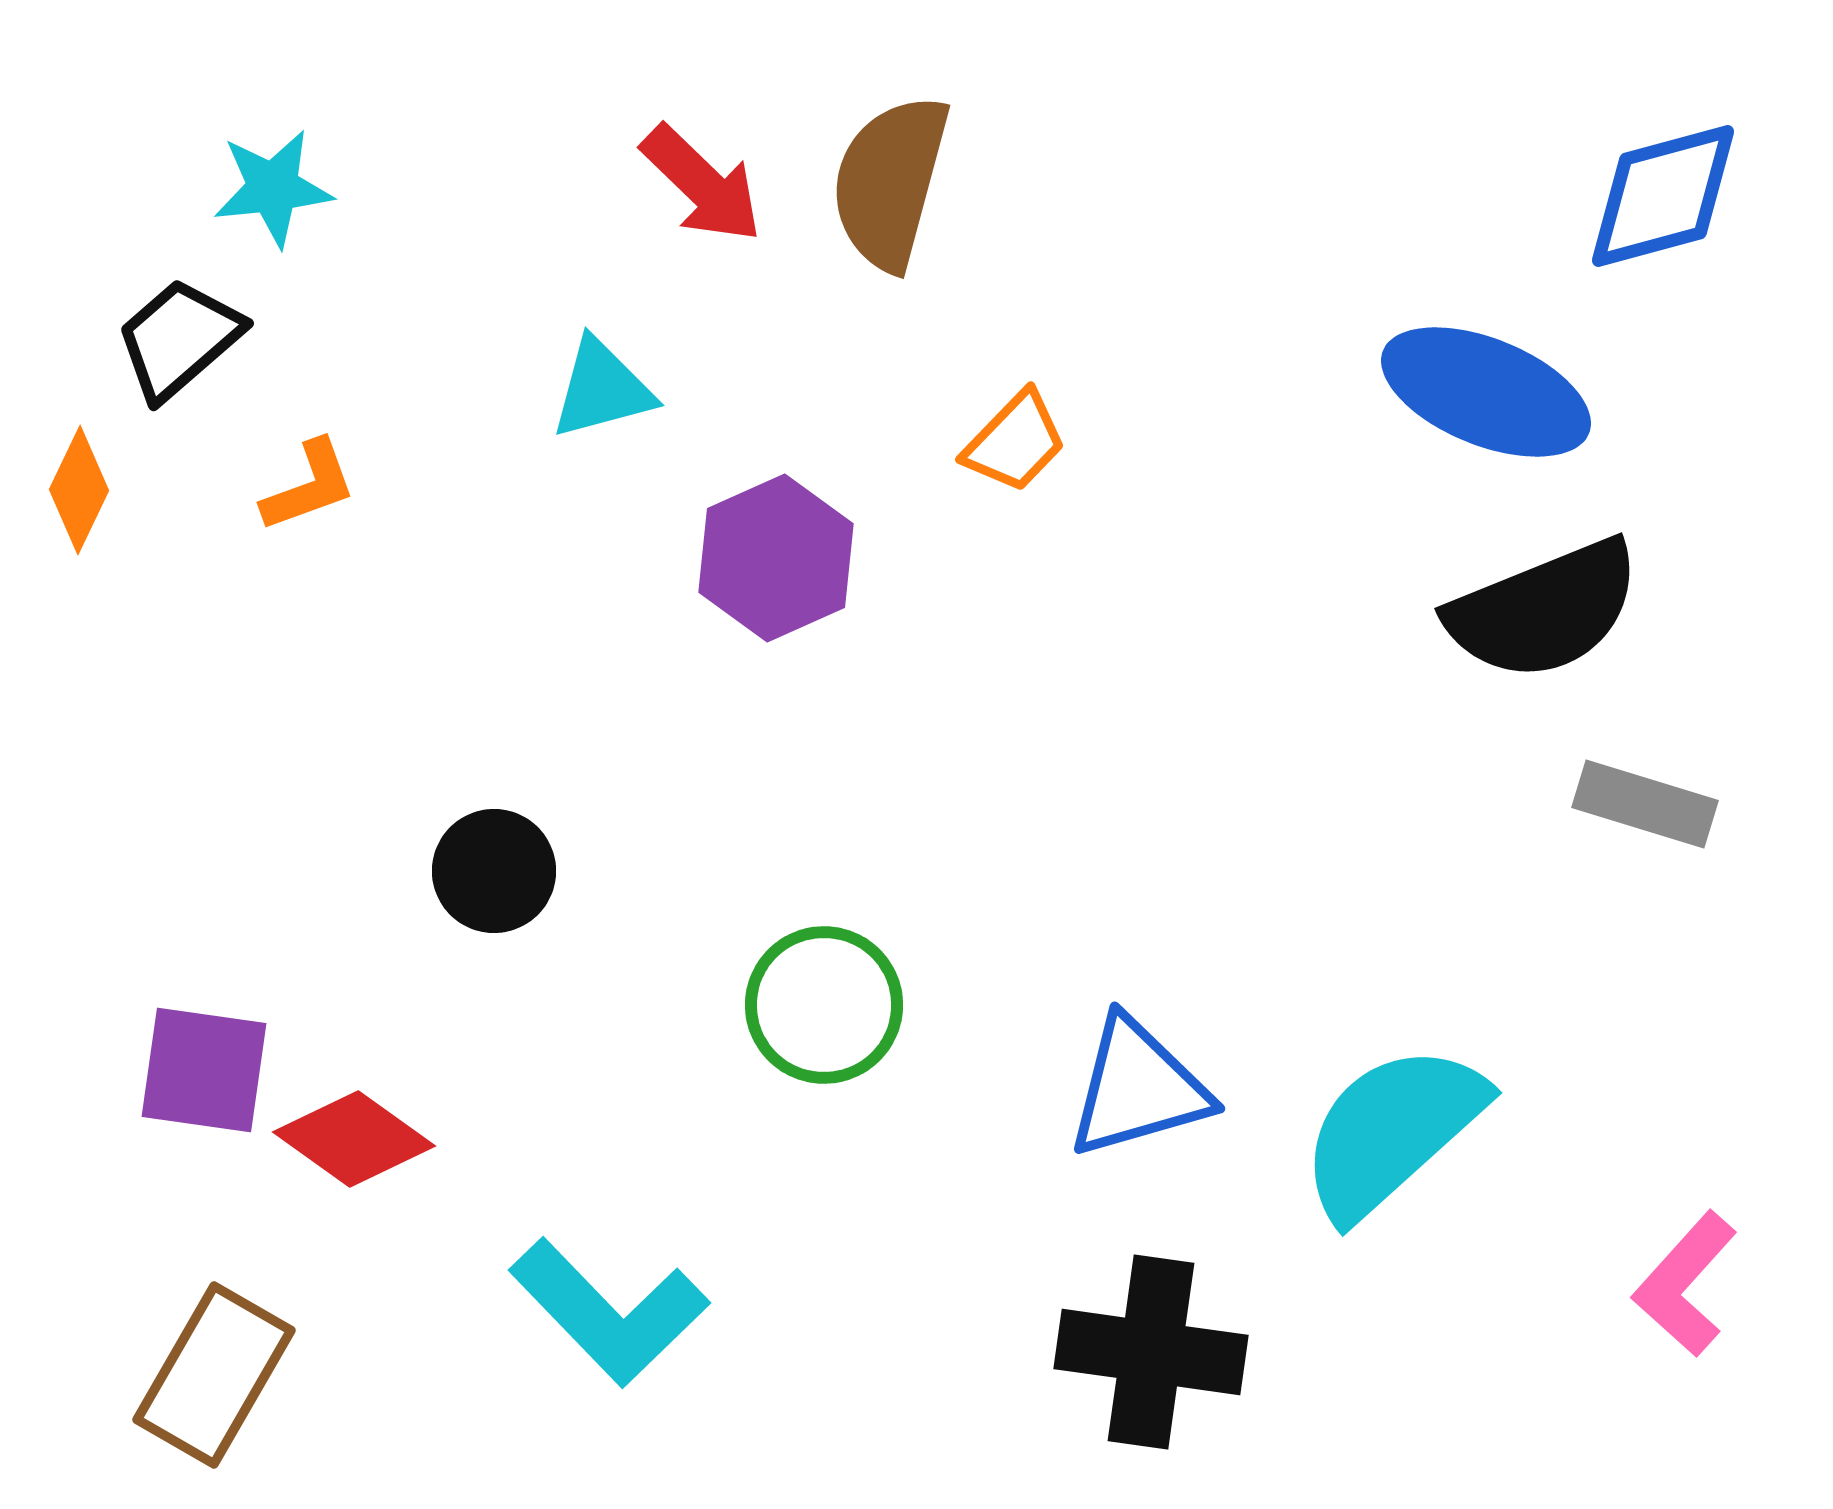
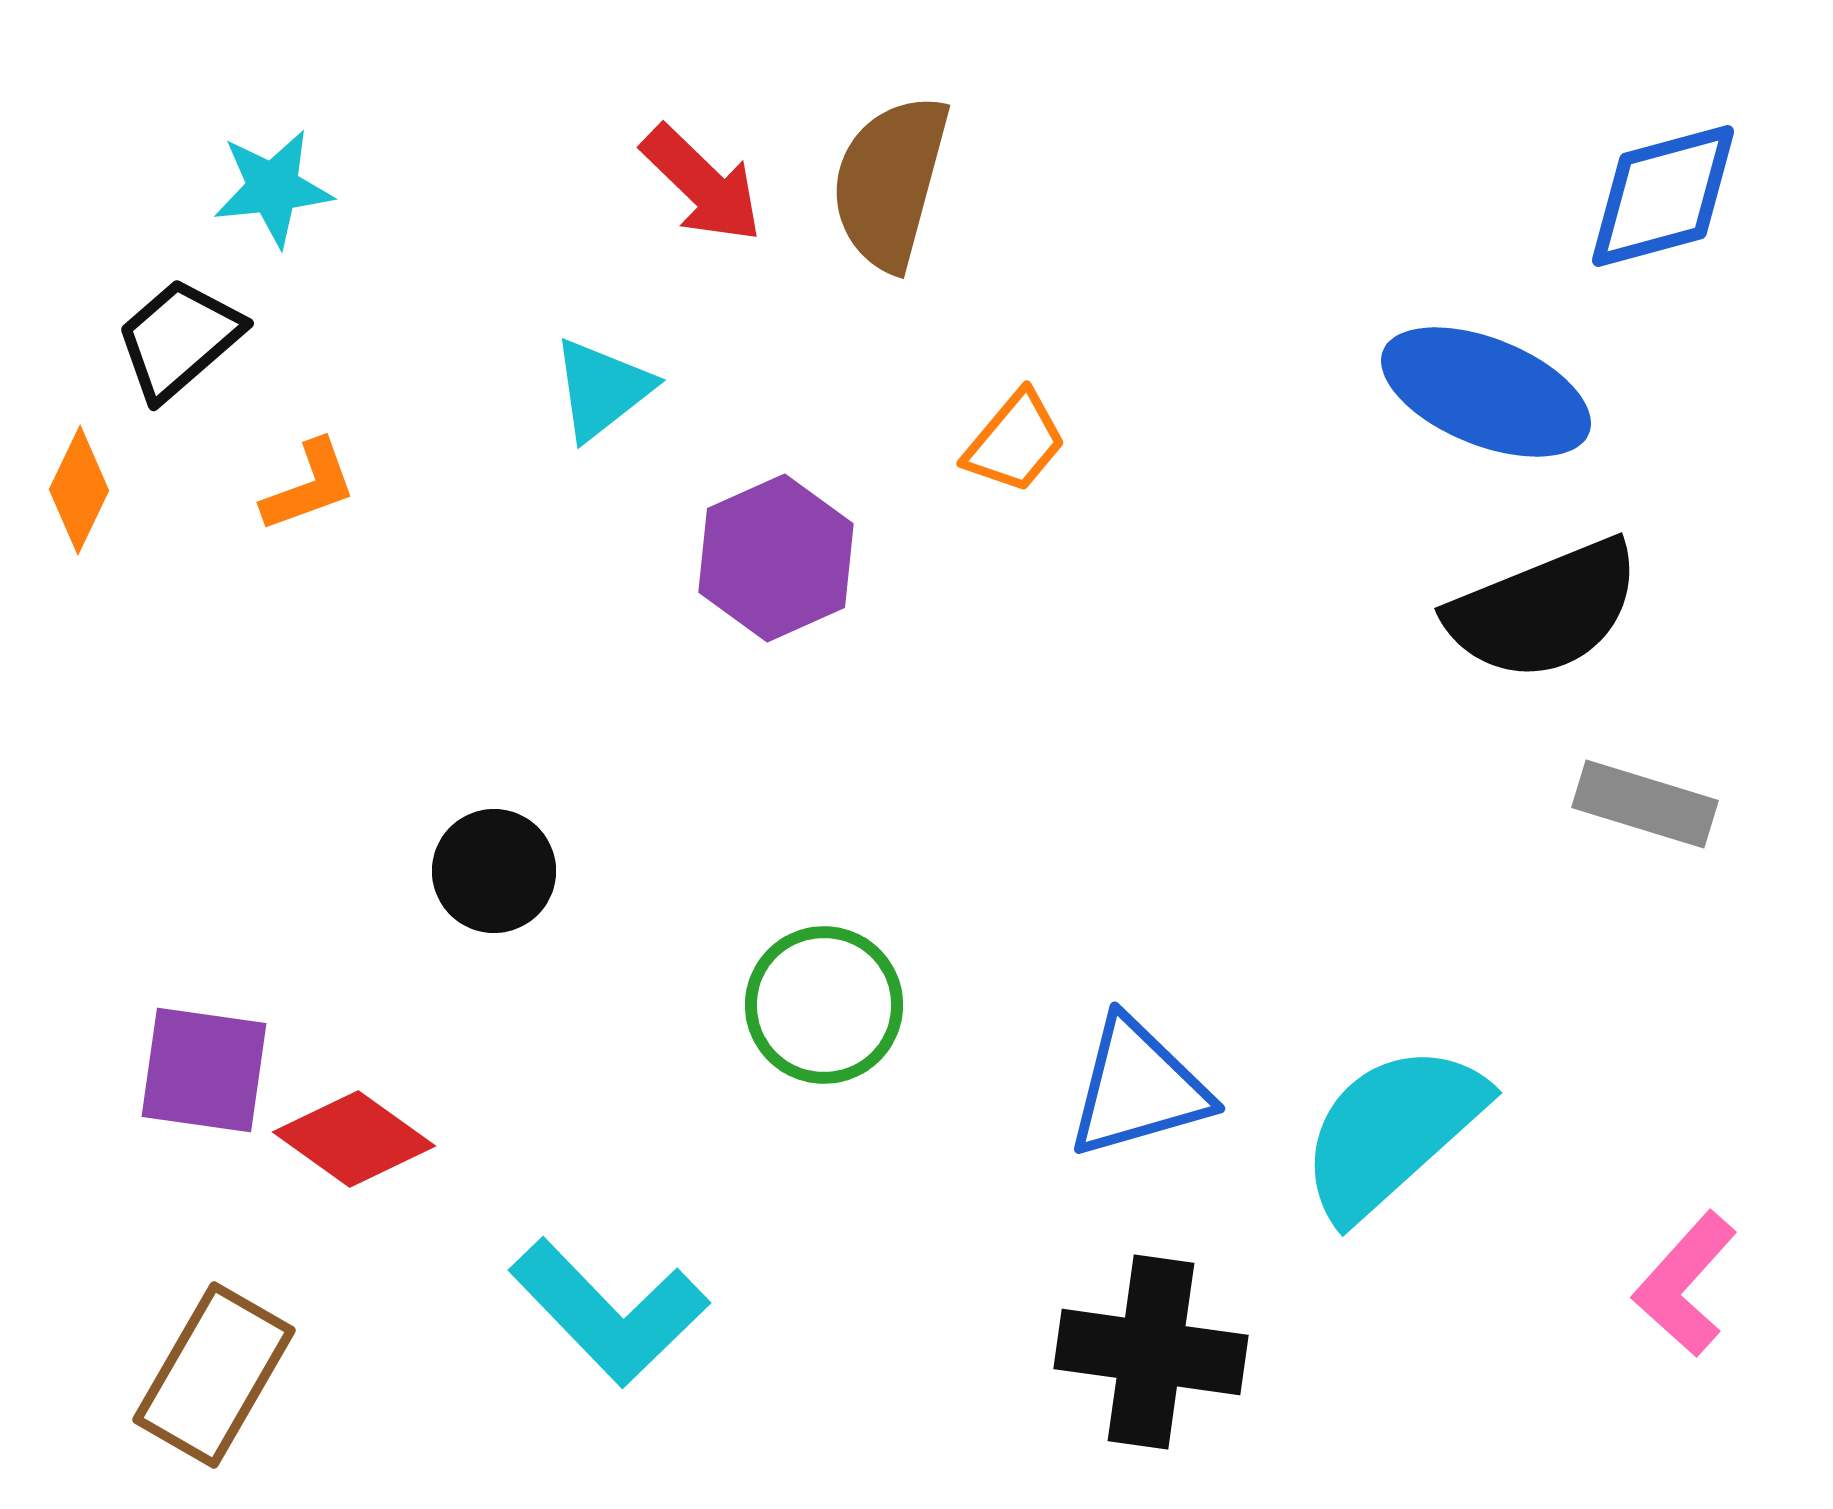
cyan triangle: rotated 23 degrees counterclockwise
orange trapezoid: rotated 4 degrees counterclockwise
